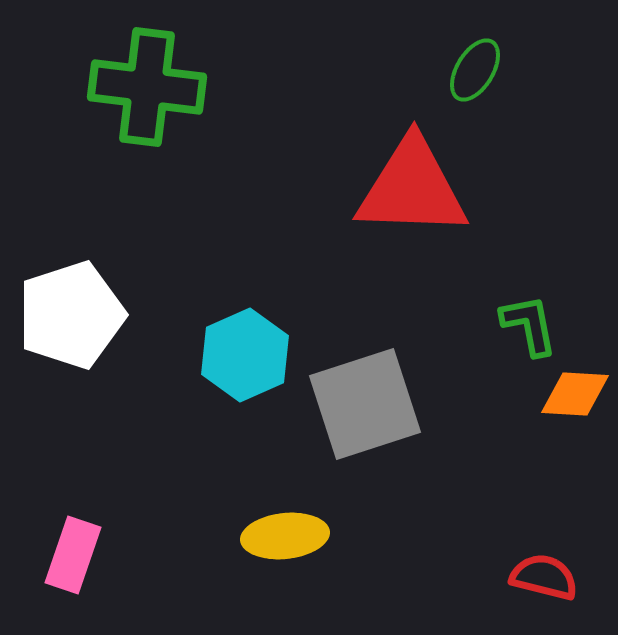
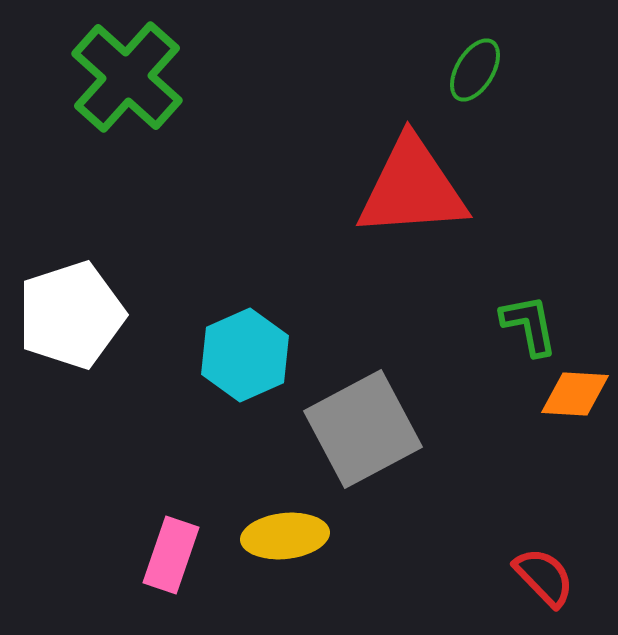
green cross: moved 20 px left, 10 px up; rotated 35 degrees clockwise
red triangle: rotated 6 degrees counterclockwise
gray square: moved 2 px left, 25 px down; rotated 10 degrees counterclockwise
pink rectangle: moved 98 px right
red semicircle: rotated 32 degrees clockwise
